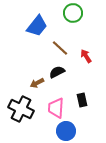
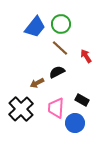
green circle: moved 12 px left, 11 px down
blue trapezoid: moved 2 px left, 1 px down
black rectangle: rotated 48 degrees counterclockwise
black cross: rotated 20 degrees clockwise
blue circle: moved 9 px right, 8 px up
